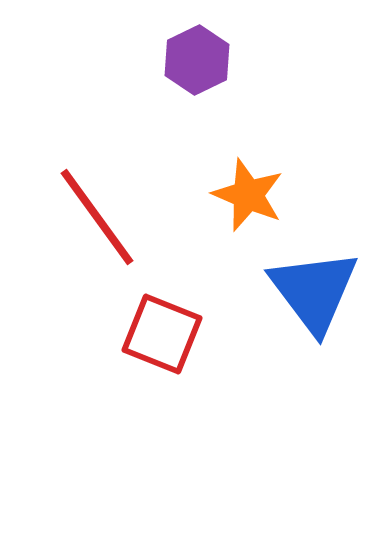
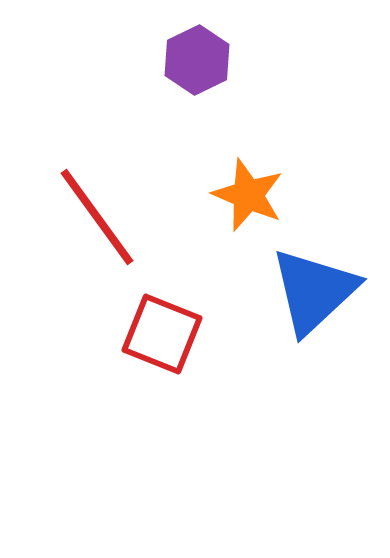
blue triangle: rotated 24 degrees clockwise
